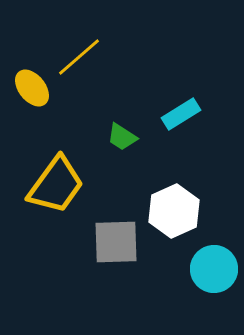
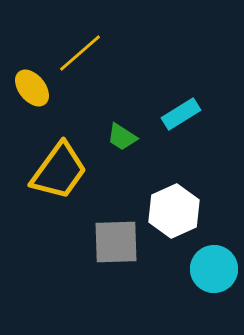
yellow line: moved 1 px right, 4 px up
yellow trapezoid: moved 3 px right, 14 px up
